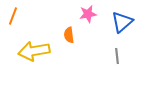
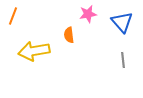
blue triangle: rotated 30 degrees counterclockwise
gray line: moved 6 px right, 4 px down
